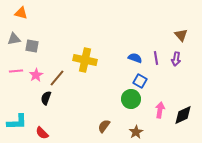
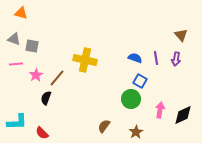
gray triangle: rotated 32 degrees clockwise
pink line: moved 7 px up
